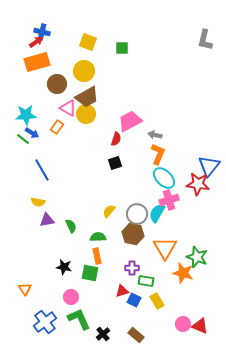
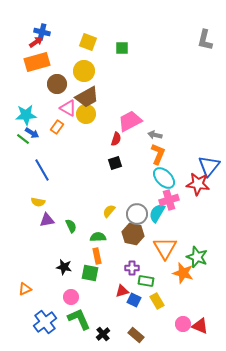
orange triangle at (25, 289): rotated 40 degrees clockwise
